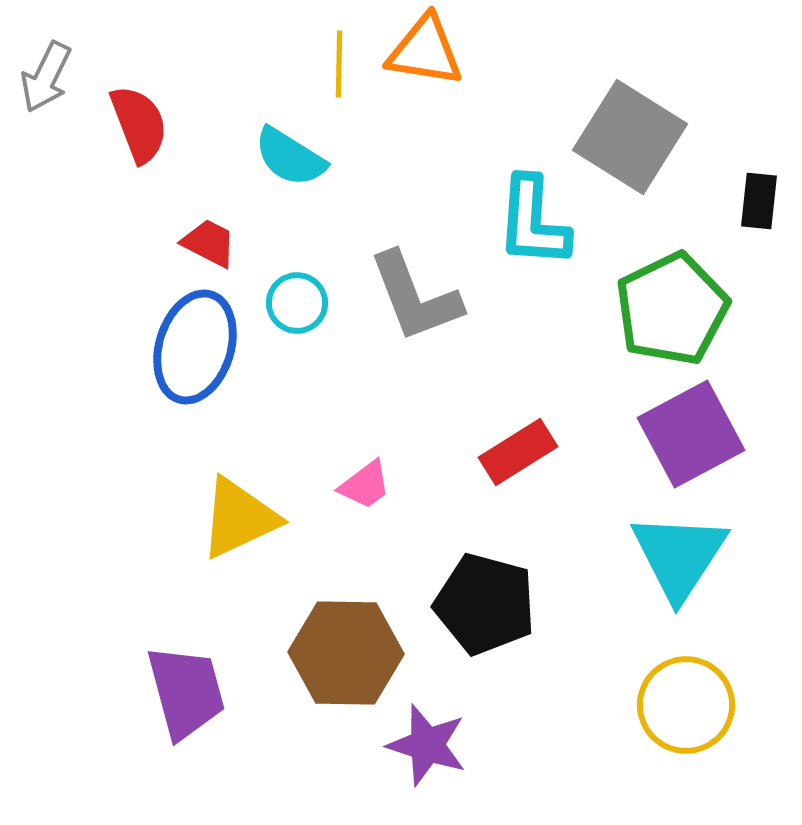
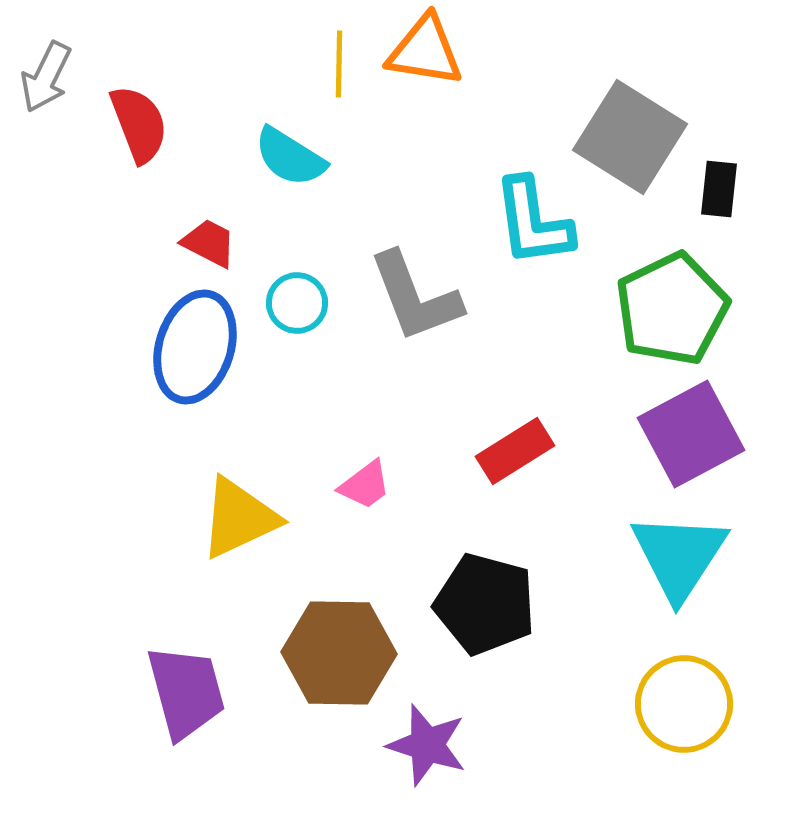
black rectangle: moved 40 px left, 12 px up
cyan L-shape: rotated 12 degrees counterclockwise
red rectangle: moved 3 px left, 1 px up
brown hexagon: moved 7 px left
yellow circle: moved 2 px left, 1 px up
